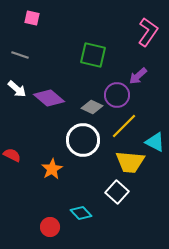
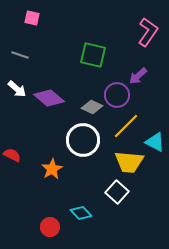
yellow line: moved 2 px right
yellow trapezoid: moved 1 px left
